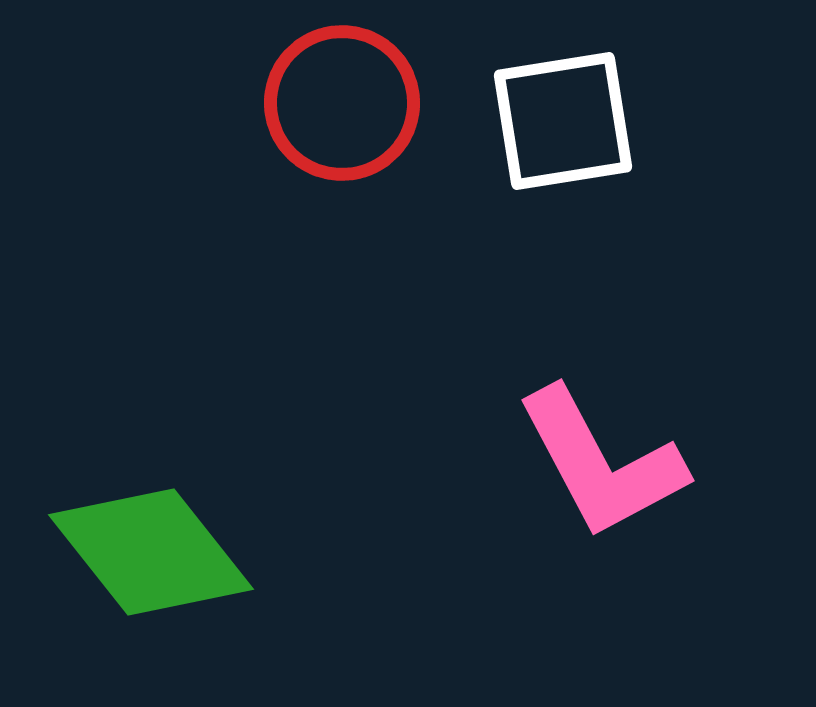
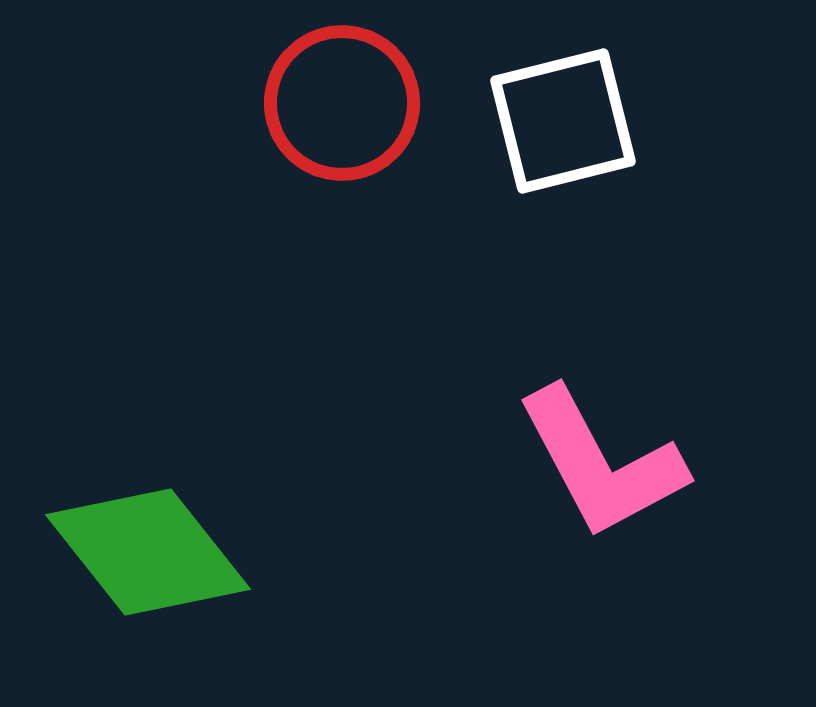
white square: rotated 5 degrees counterclockwise
green diamond: moved 3 px left
